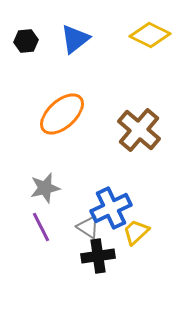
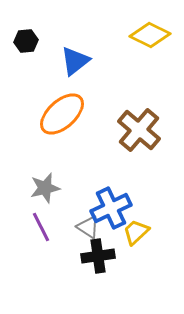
blue triangle: moved 22 px down
